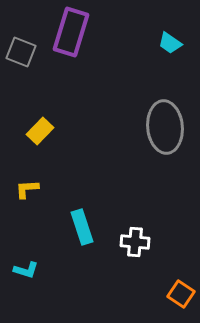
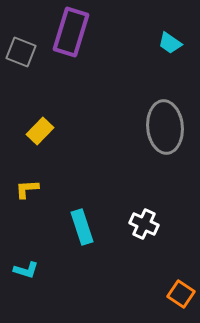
white cross: moved 9 px right, 18 px up; rotated 20 degrees clockwise
